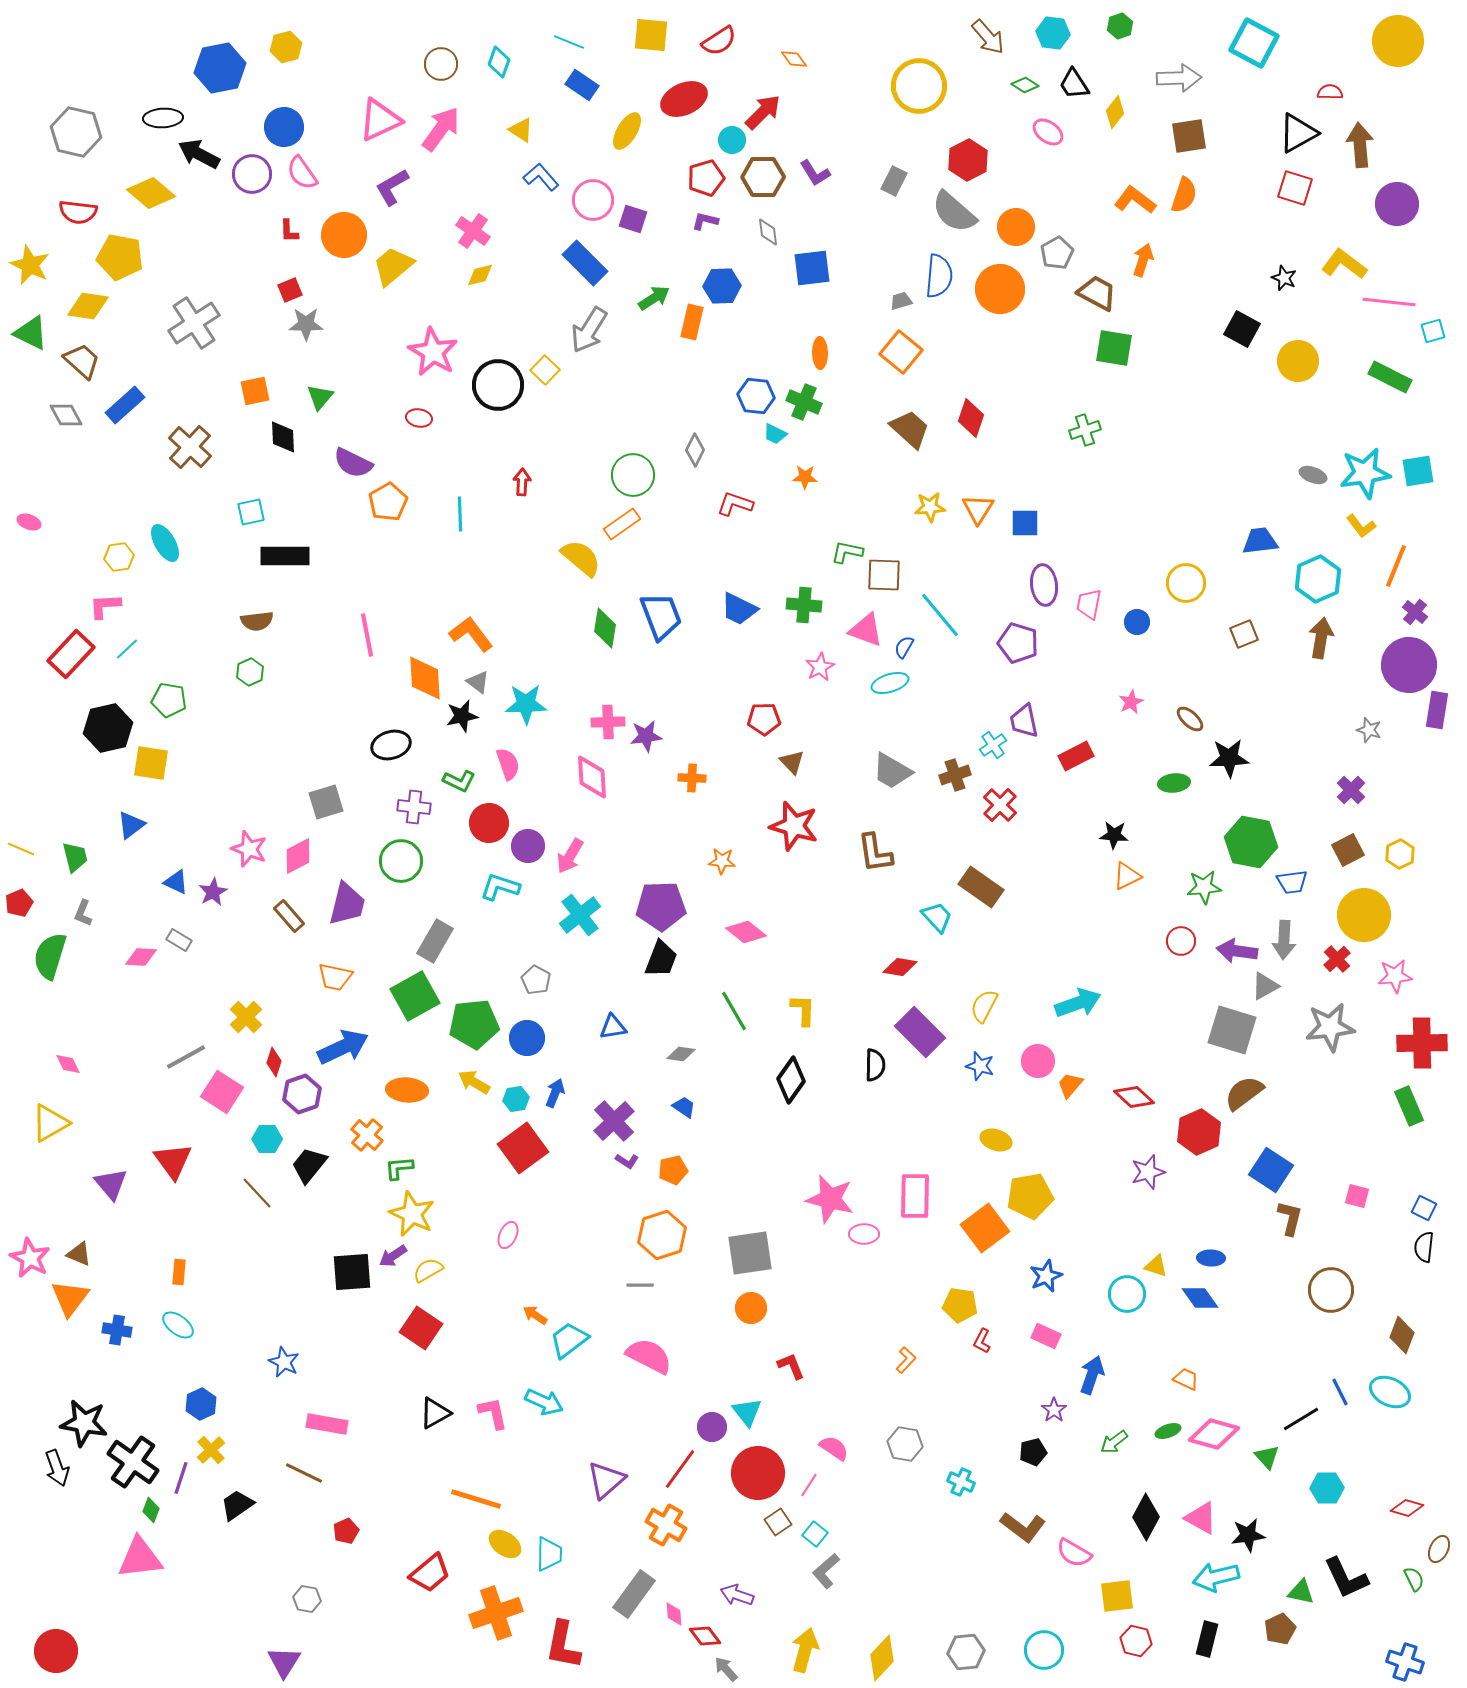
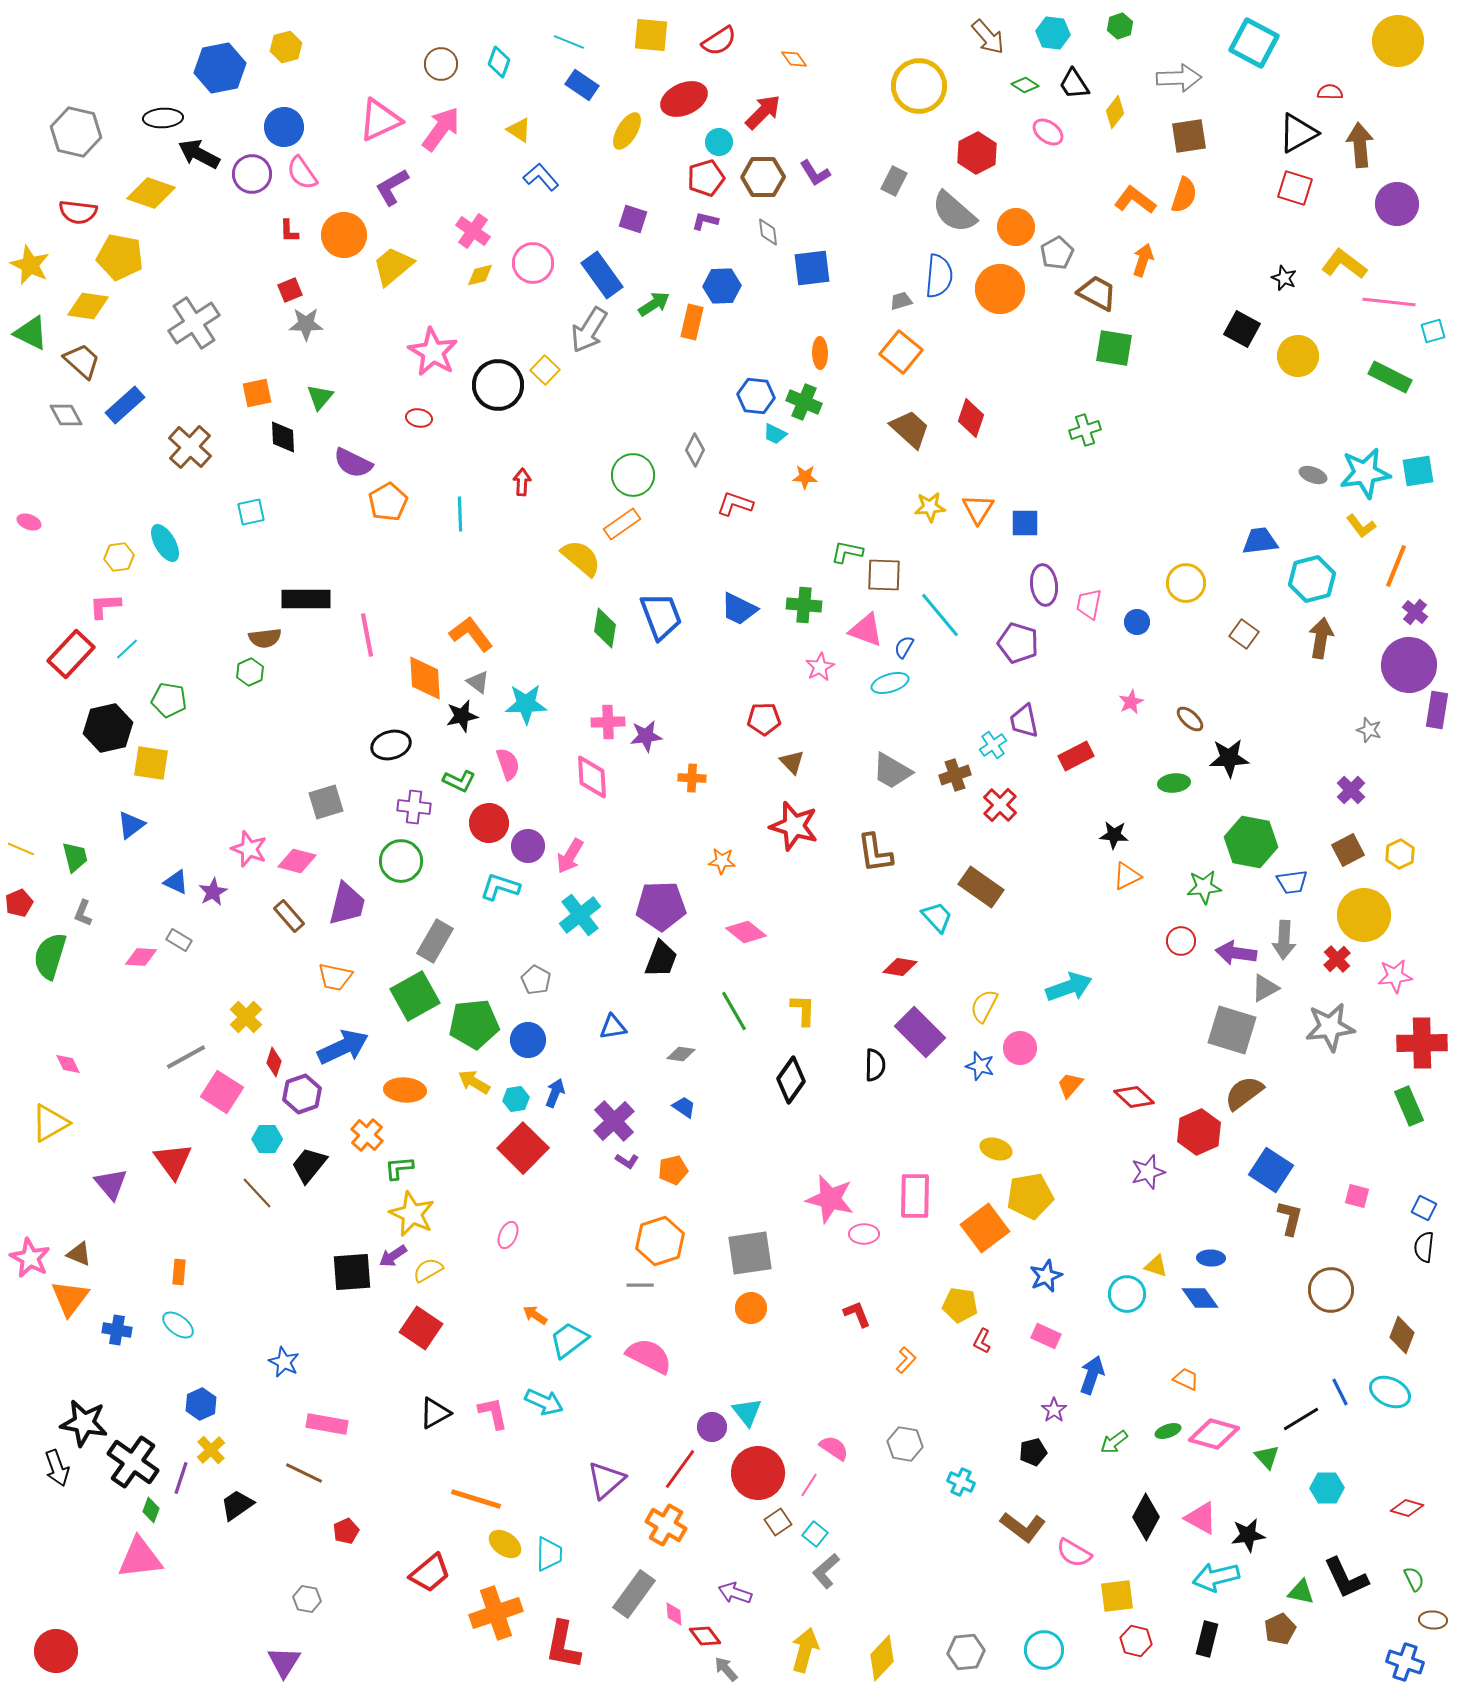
yellow triangle at (521, 130): moved 2 px left
cyan circle at (732, 140): moved 13 px left, 2 px down
red hexagon at (968, 160): moved 9 px right, 7 px up
yellow diamond at (151, 193): rotated 21 degrees counterclockwise
pink circle at (593, 200): moved 60 px left, 63 px down
blue rectangle at (585, 263): moved 17 px right, 12 px down; rotated 9 degrees clockwise
green arrow at (654, 298): moved 6 px down
yellow circle at (1298, 361): moved 5 px up
orange square at (255, 391): moved 2 px right, 2 px down
black rectangle at (285, 556): moved 21 px right, 43 px down
cyan hexagon at (1318, 579): moved 6 px left; rotated 9 degrees clockwise
brown semicircle at (257, 621): moved 8 px right, 17 px down
brown square at (1244, 634): rotated 32 degrees counterclockwise
pink diamond at (298, 856): moved 1 px left, 5 px down; rotated 42 degrees clockwise
purple arrow at (1237, 951): moved 1 px left, 2 px down
gray triangle at (1265, 986): moved 2 px down
cyan arrow at (1078, 1003): moved 9 px left, 16 px up
blue circle at (527, 1038): moved 1 px right, 2 px down
pink circle at (1038, 1061): moved 18 px left, 13 px up
orange ellipse at (407, 1090): moved 2 px left
yellow ellipse at (996, 1140): moved 9 px down
red square at (523, 1148): rotated 9 degrees counterclockwise
orange hexagon at (662, 1235): moved 2 px left, 6 px down
red L-shape at (791, 1366): moved 66 px right, 52 px up
brown ellipse at (1439, 1549): moved 6 px left, 71 px down; rotated 68 degrees clockwise
purple arrow at (737, 1595): moved 2 px left, 2 px up
